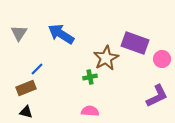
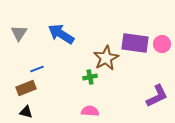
purple rectangle: rotated 12 degrees counterclockwise
pink circle: moved 15 px up
blue line: rotated 24 degrees clockwise
